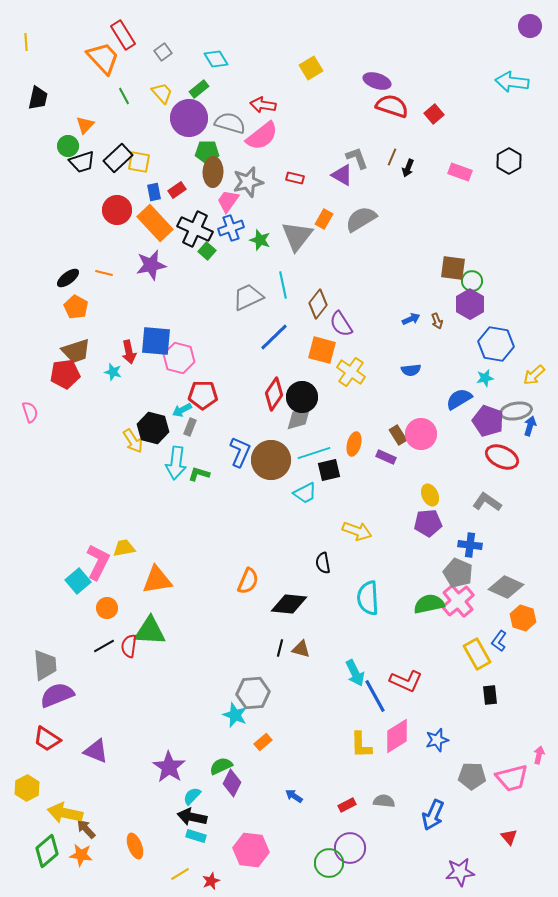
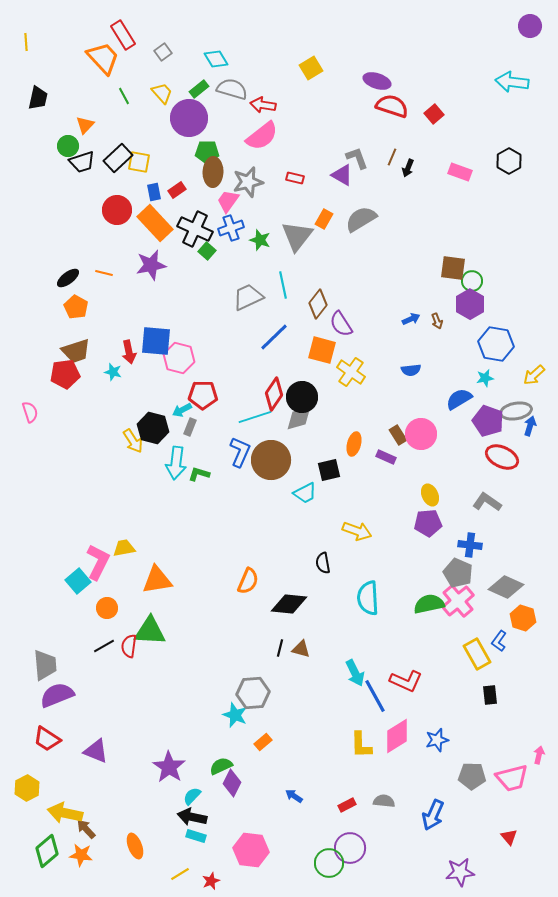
gray semicircle at (230, 123): moved 2 px right, 34 px up
cyan line at (314, 453): moved 59 px left, 36 px up
